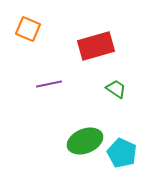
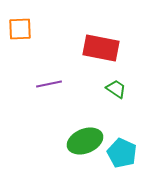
orange square: moved 8 px left; rotated 25 degrees counterclockwise
red rectangle: moved 5 px right, 2 px down; rotated 27 degrees clockwise
